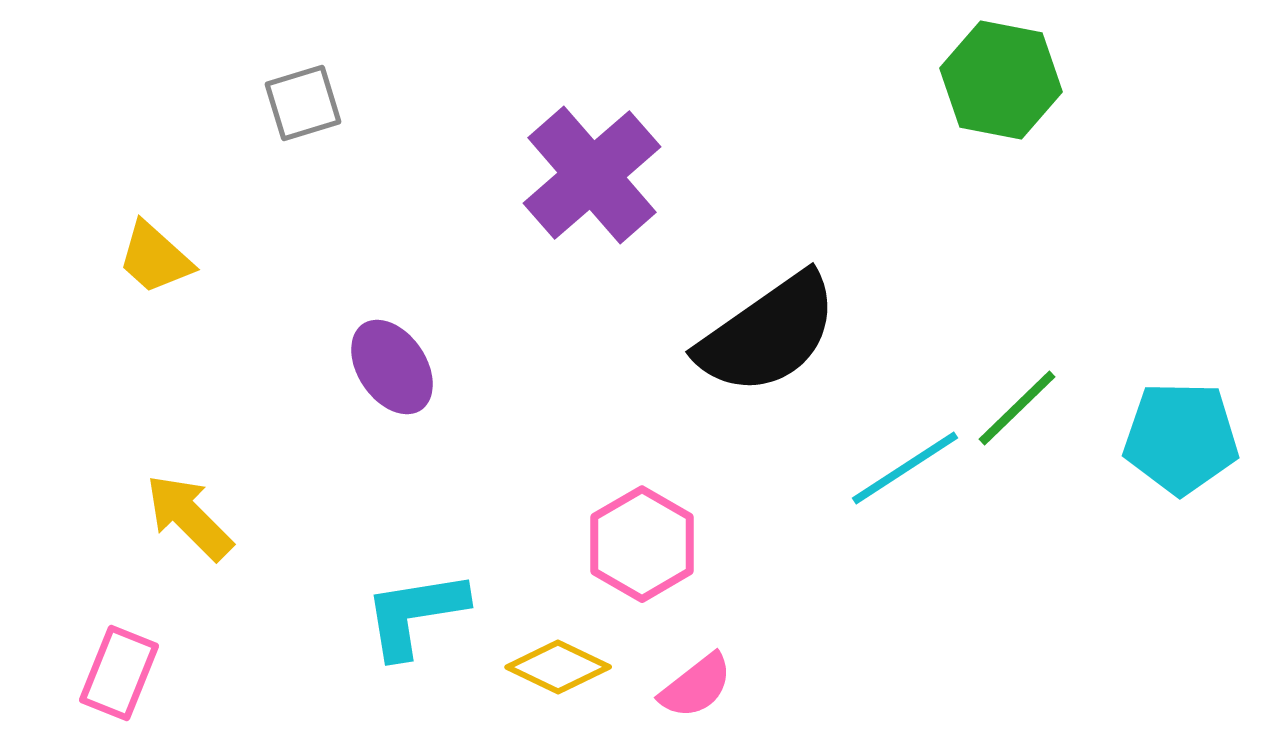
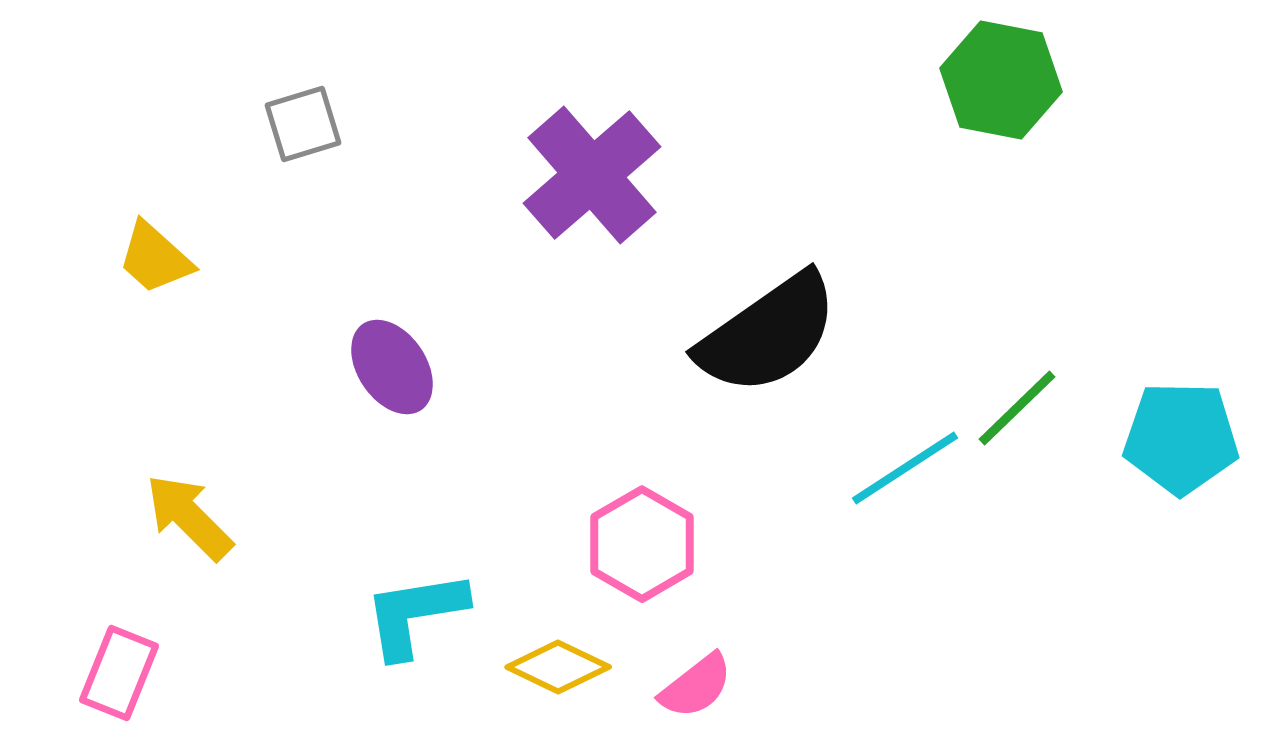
gray square: moved 21 px down
